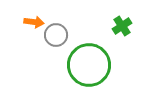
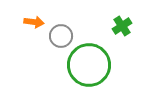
gray circle: moved 5 px right, 1 px down
